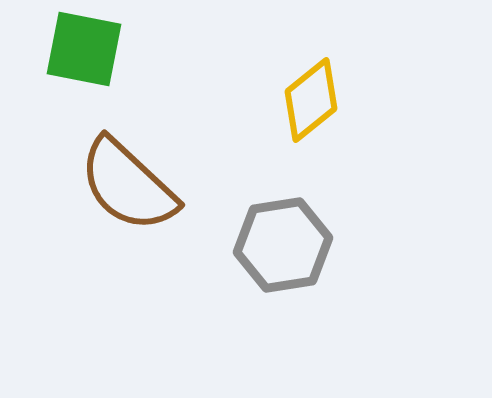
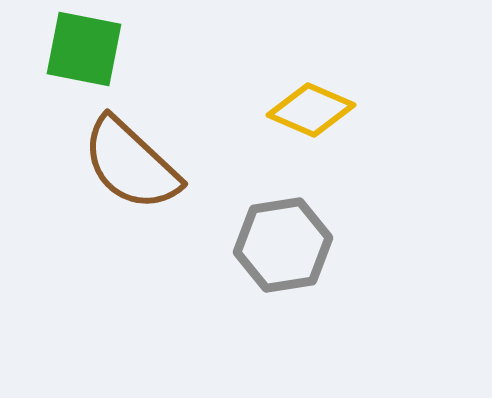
yellow diamond: moved 10 px down; rotated 62 degrees clockwise
brown semicircle: moved 3 px right, 21 px up
